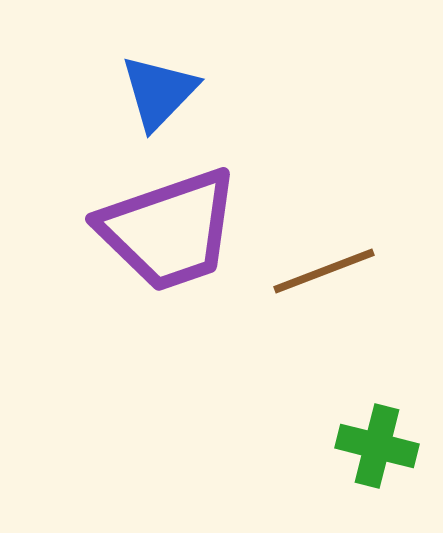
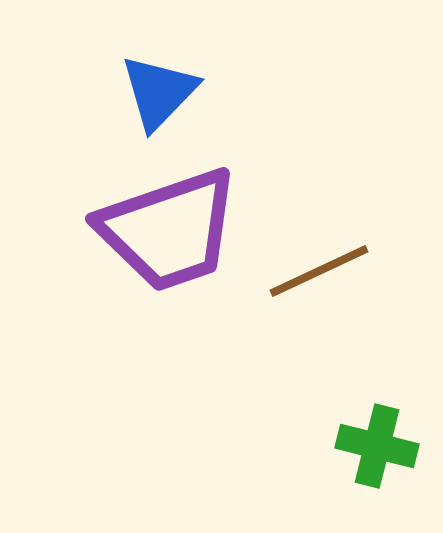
brown line: moved 5 px left; rotated 4 degrees counterclockwise
